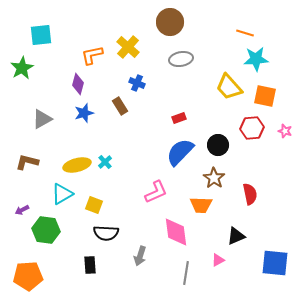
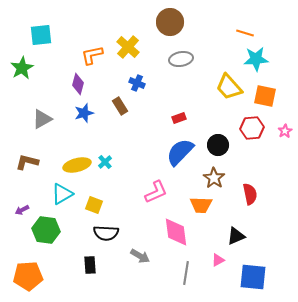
pink star: rotated 24 degrees clockwise
gray arrow: rotated 78 degrees counterclockwise
blue square: moved 22 px left, 14 px down
